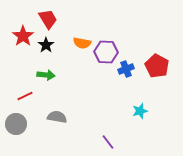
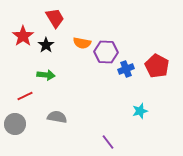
red trapezoid: moved 7 px right, 1 px up
gray circle: moved 1 px left
